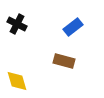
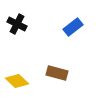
brown rectangle: moved 7 px left, 12 px down
yellow diamond: rotated 30 degrees counterclockwise
